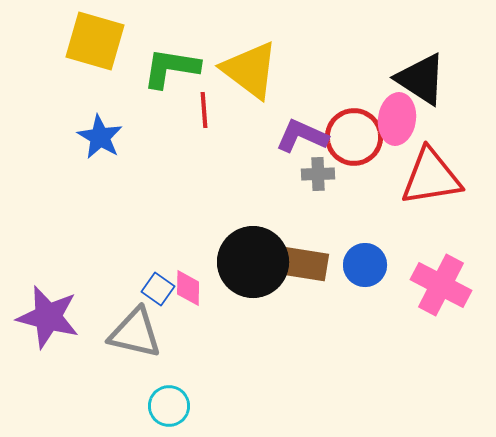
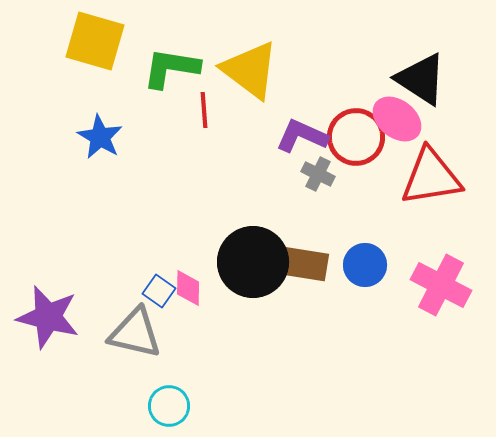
pink ellipse: rotated 60 degrees counterclockwise
red circle: moved 2 px right
gray cross: rotated 28 degrees clockwise
blue square: moved 1 px right, 2 px down
